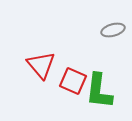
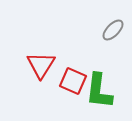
gray ellipse: rotated 30 degrees counterclockwise
red triangle: rotated 12 degrees clockwise
